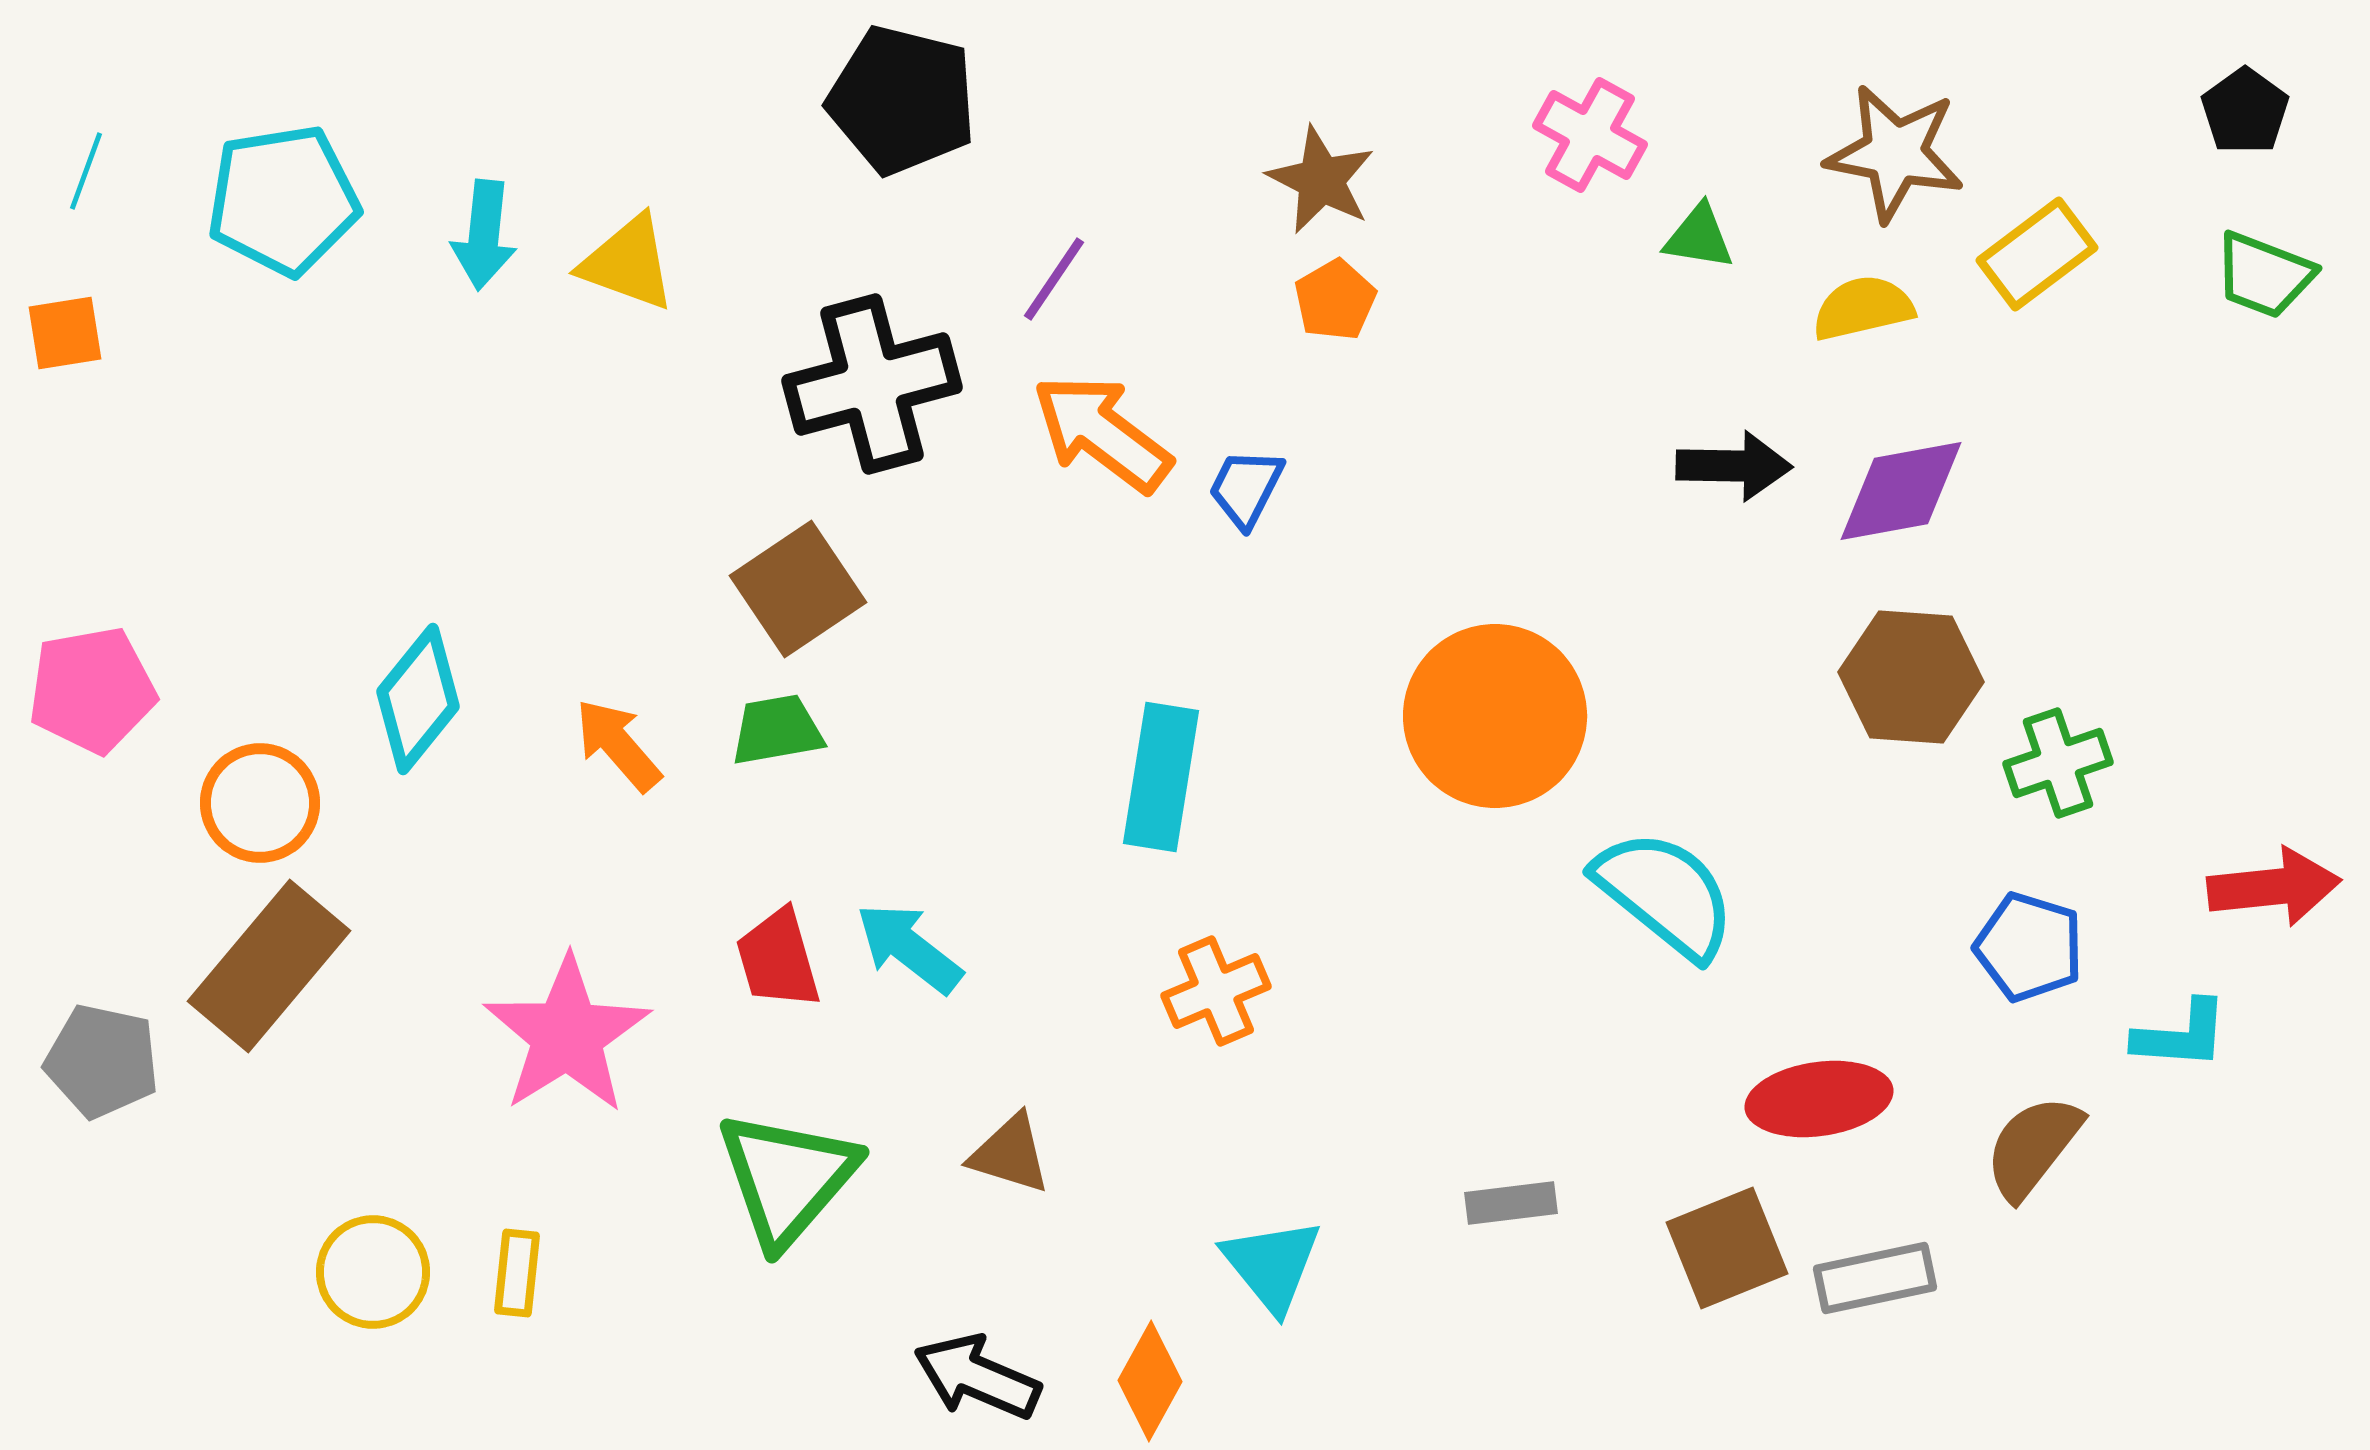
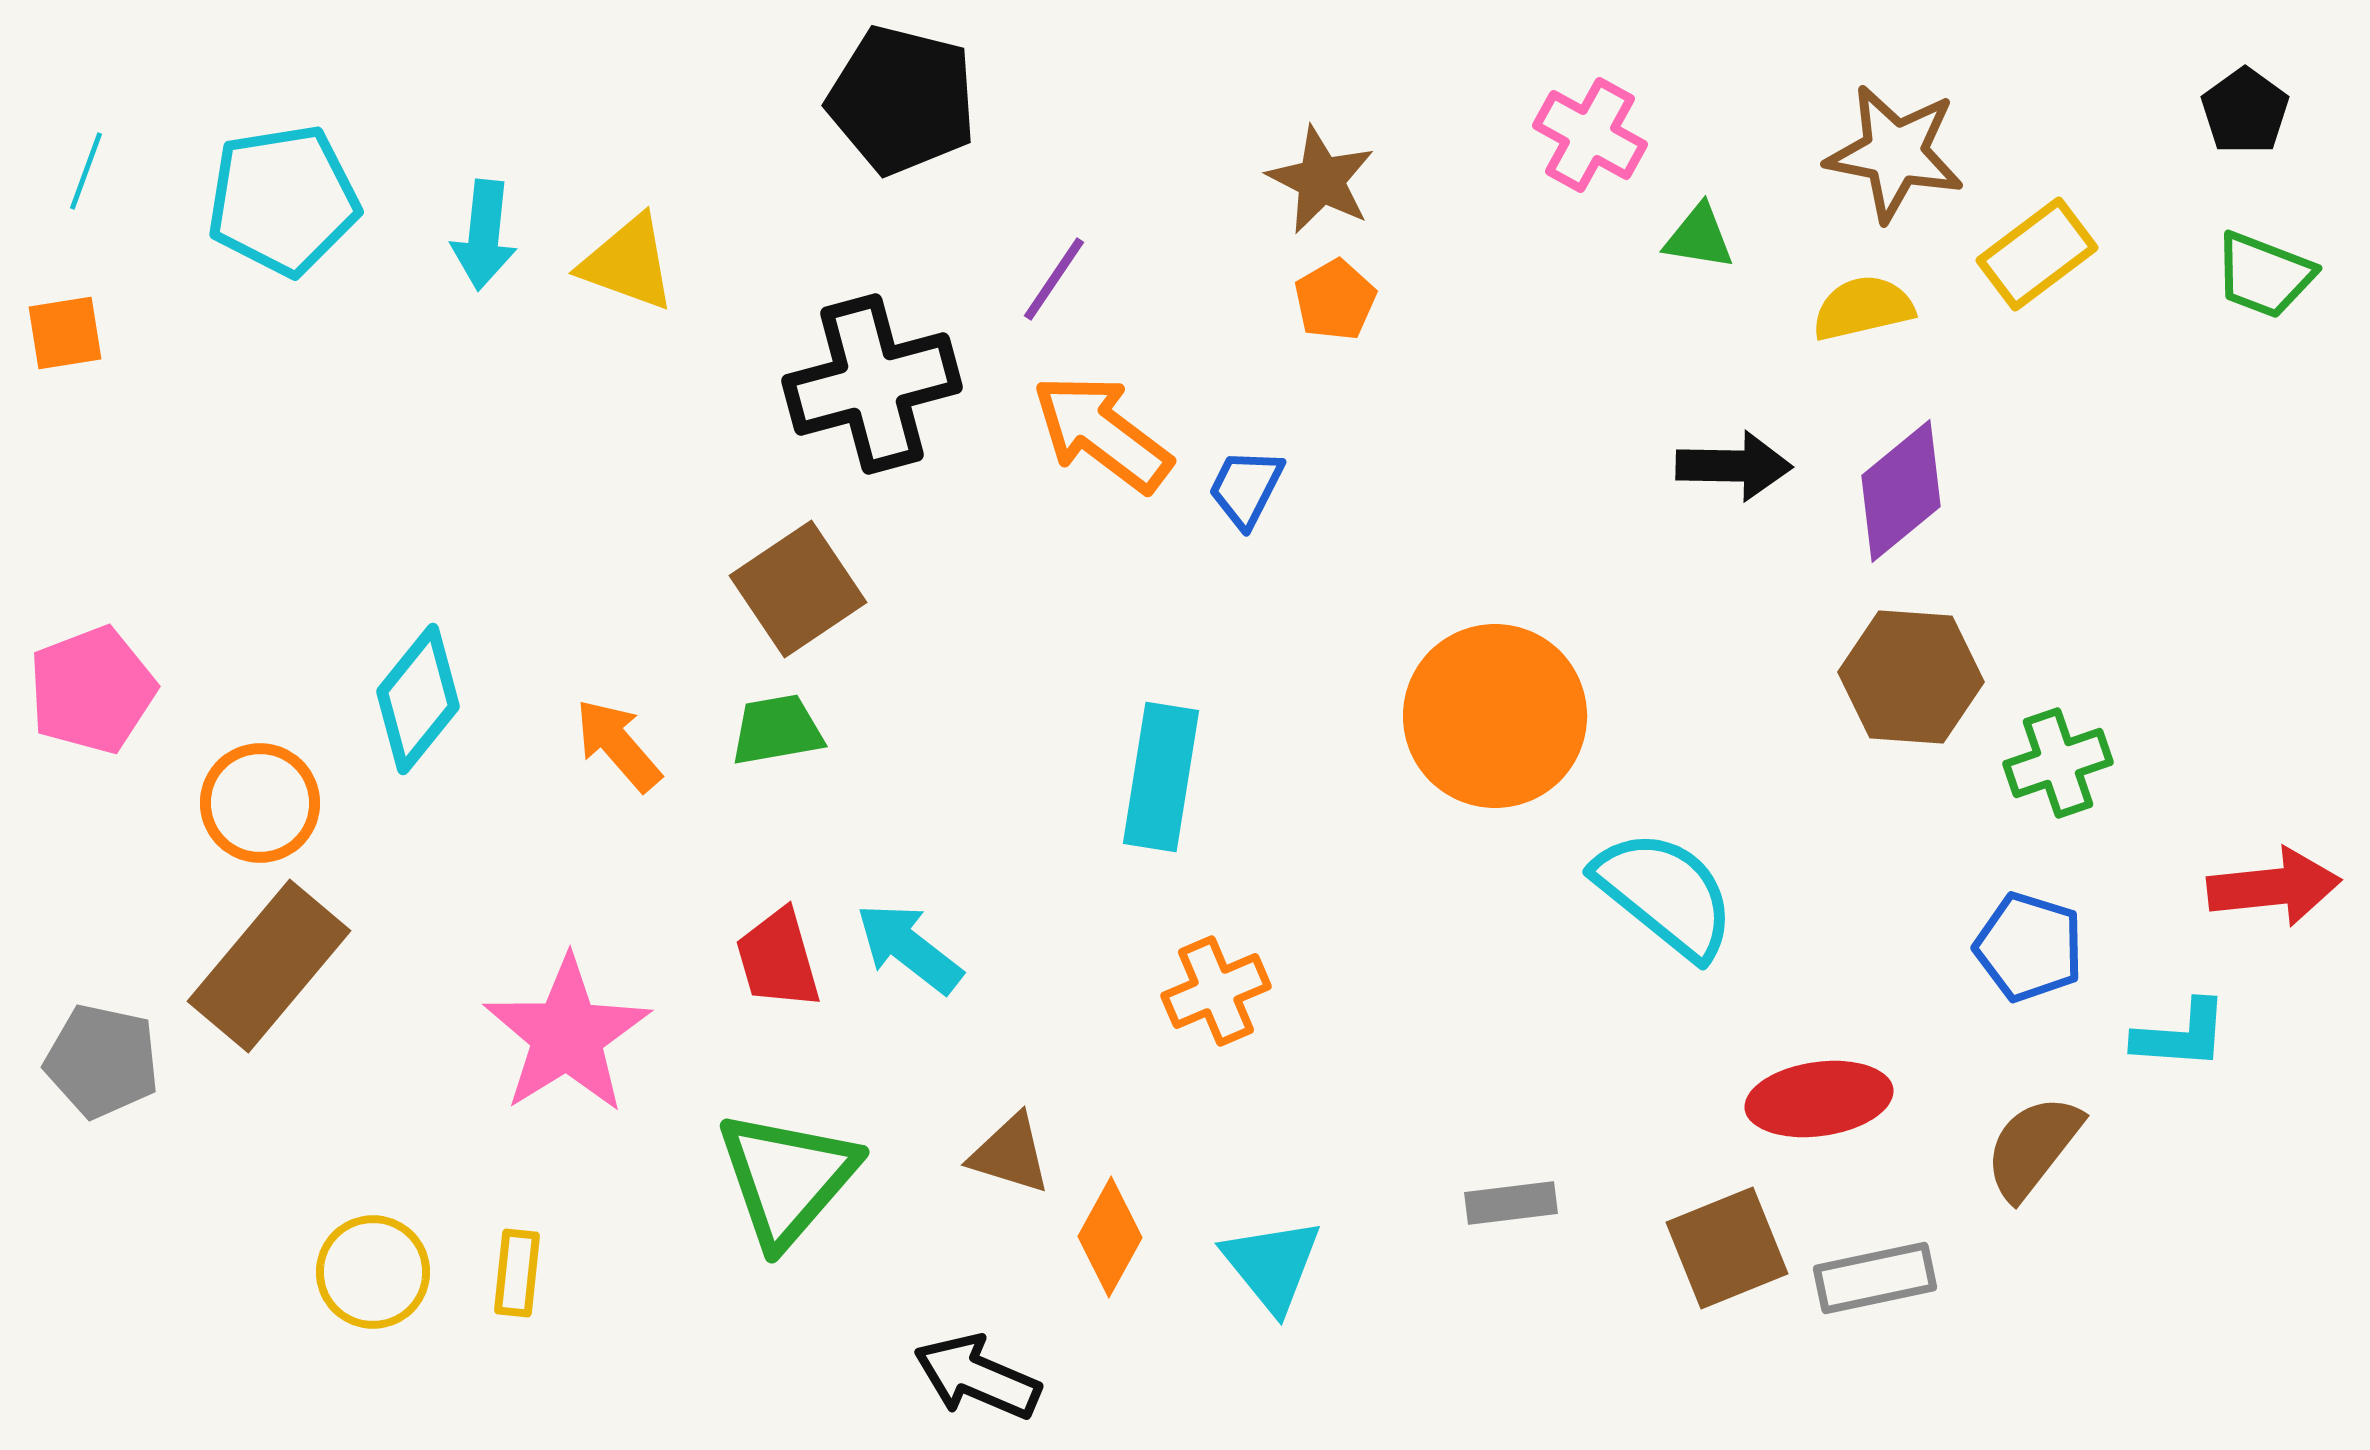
purple diamond at (1901, 491): rotated 29 degrees counterclockwise
pink pentagon at (92, 690): rotated 11 degrees counterclockwise
orange diamond at (1150, 1381): moved 40 px left, 144 px up
